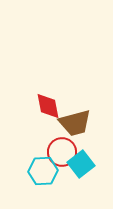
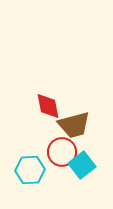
brown trapezoid: moved 1 px left, 2 px down
cyan square: moved 1 px right, 1 px down
cyan hexagon: moved 13 px left, 1 px up
